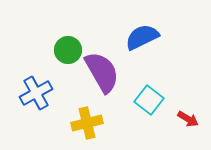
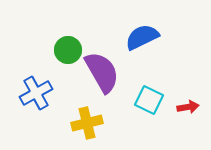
cyan square: rotated 12 degrees counterclockwise
red arrow: moved 12 px up; rotated 40 degrees counterclockwise
